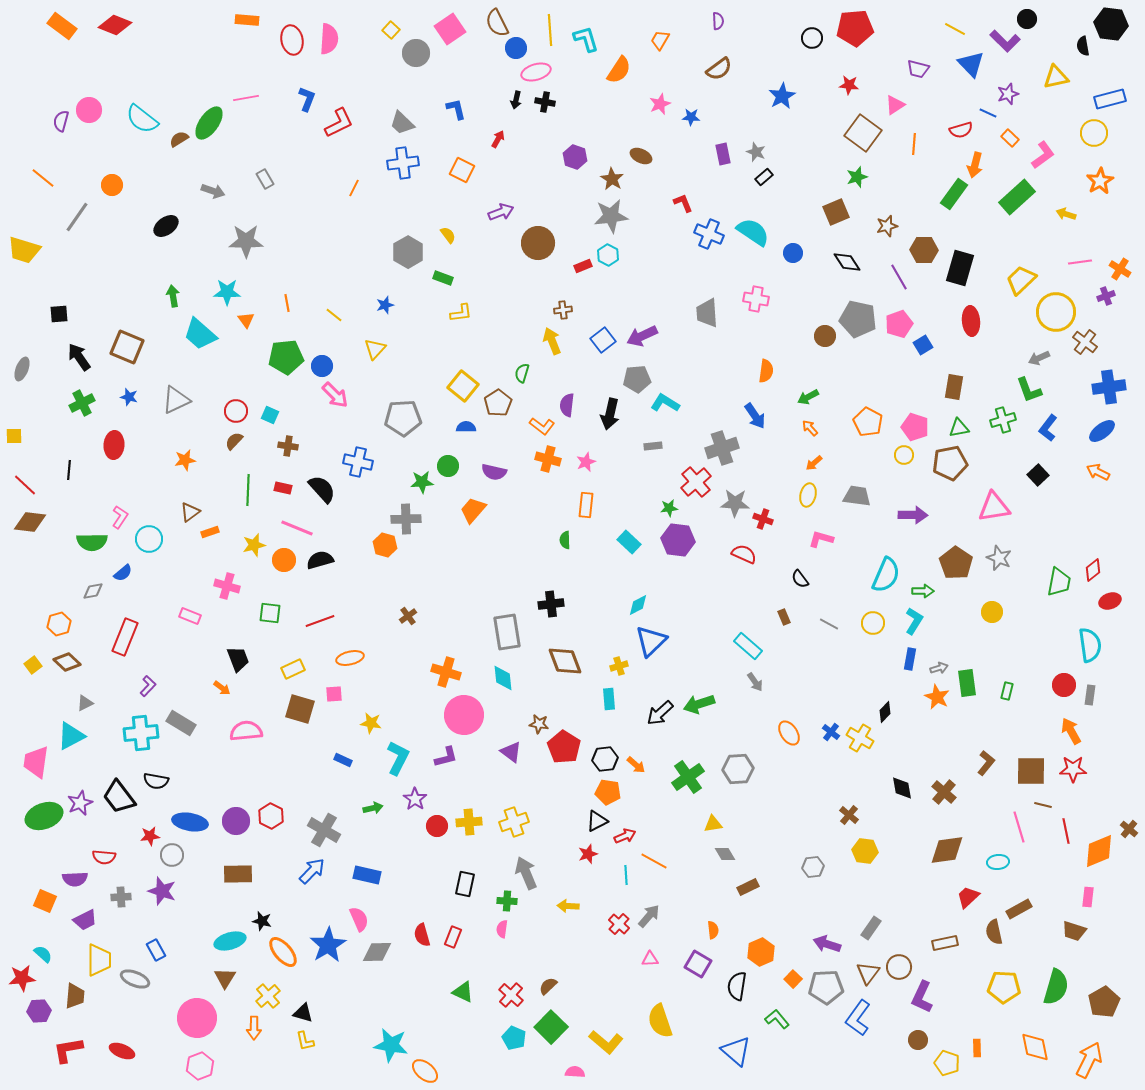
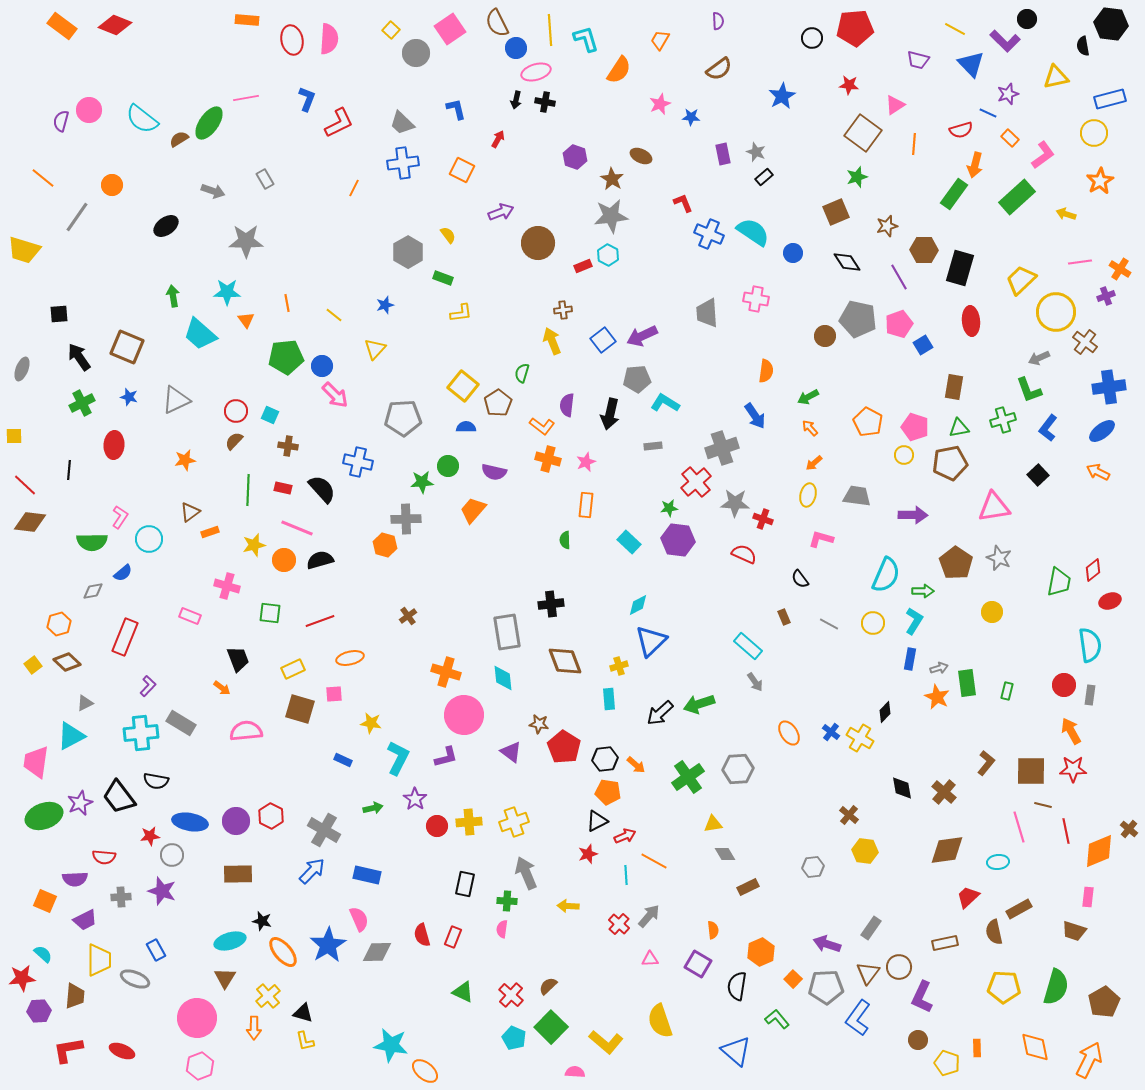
purple trapezoid at (918, 69): moved 9 px up
